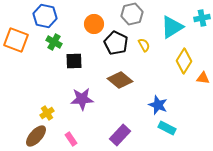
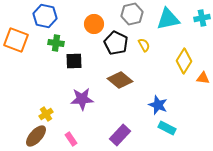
cyan triangle: moved 4 px left, 8 px up; rotated 20 degrees clockwise
green cross: moved 2 px right, 1 px down; rotated 21 degrees counterclockwise
yellow cross: moved 1 px left, 1 px down
